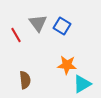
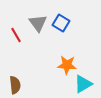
blue square: moved 1 px left, 3 px up
brown semicircle: moved 10 px left, 5 px down
cyan triangle: moved 1 px right
